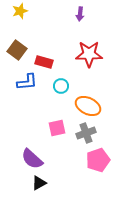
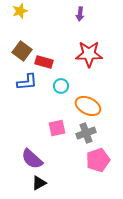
brown square: moved 5 px right, 1 px down
